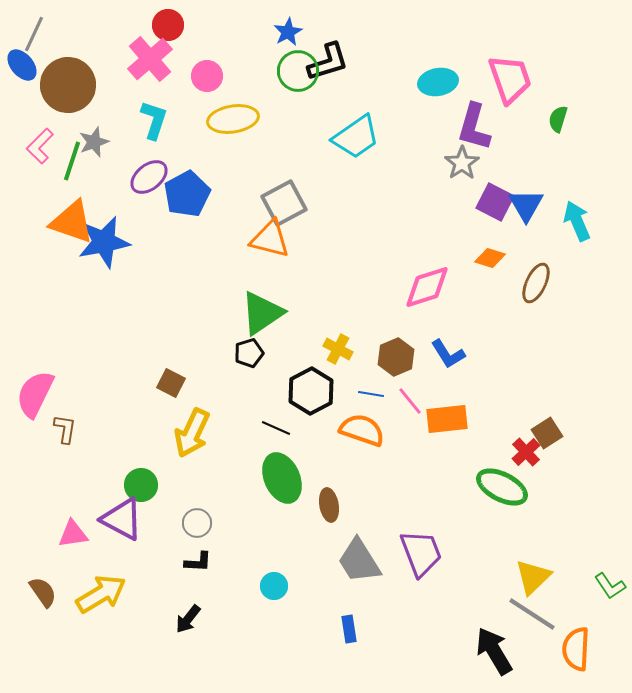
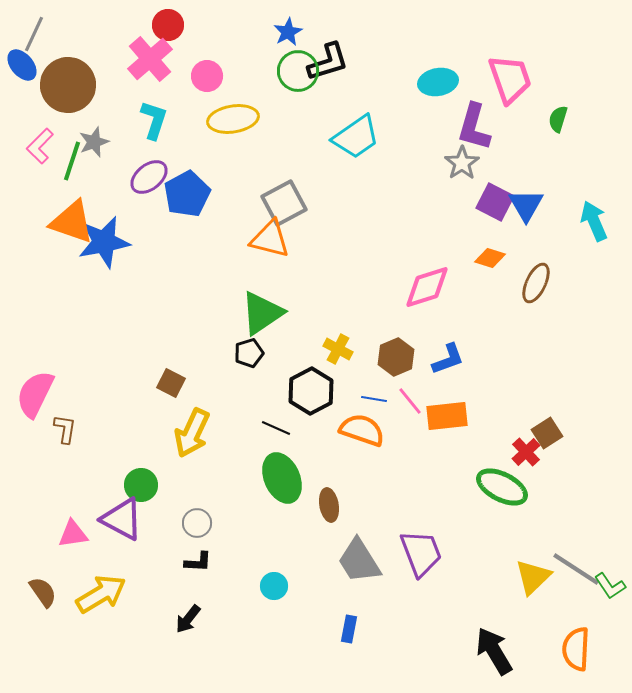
cyan arrow at (577, 221): moved 17 px right
blue L-shape at (448, 354): moved 5 px down; rotated 78 degrees counterclockwise
blue line at (371, 394): moved 3 px right, 5 px down
orange rectangle at (447, 419): moved 3 px up
gray line at (532, 614): moved 44 px right, 45 px up
blue rectangle at (349, 629): rotated 20 degrees clockwise
